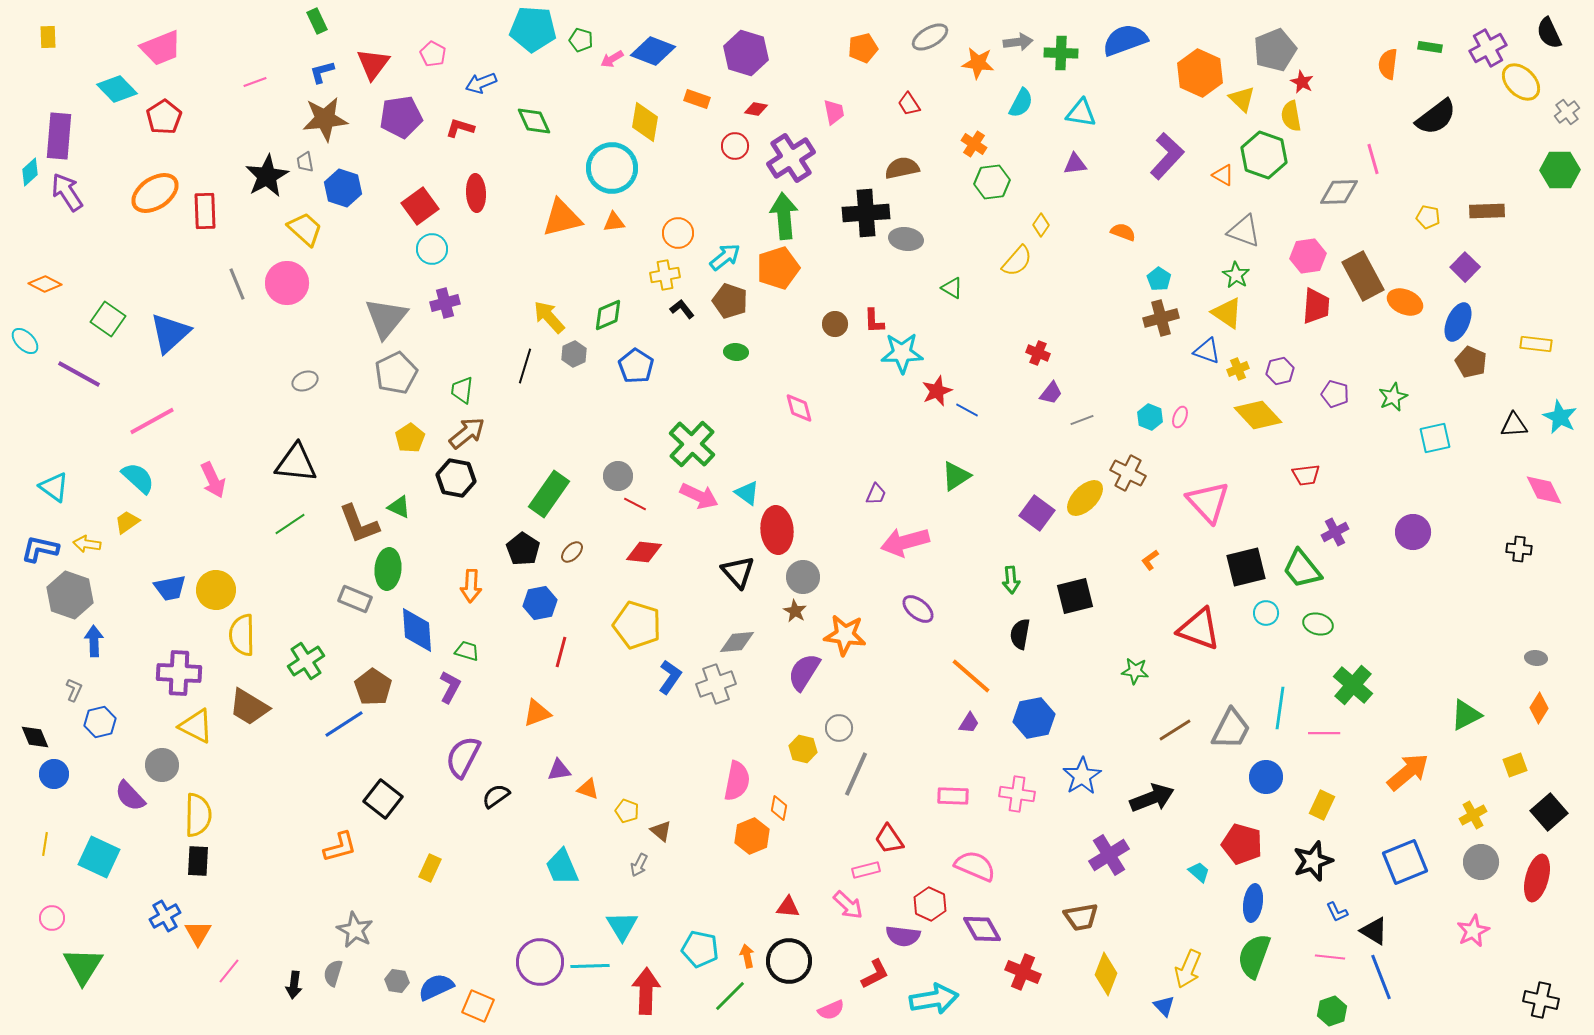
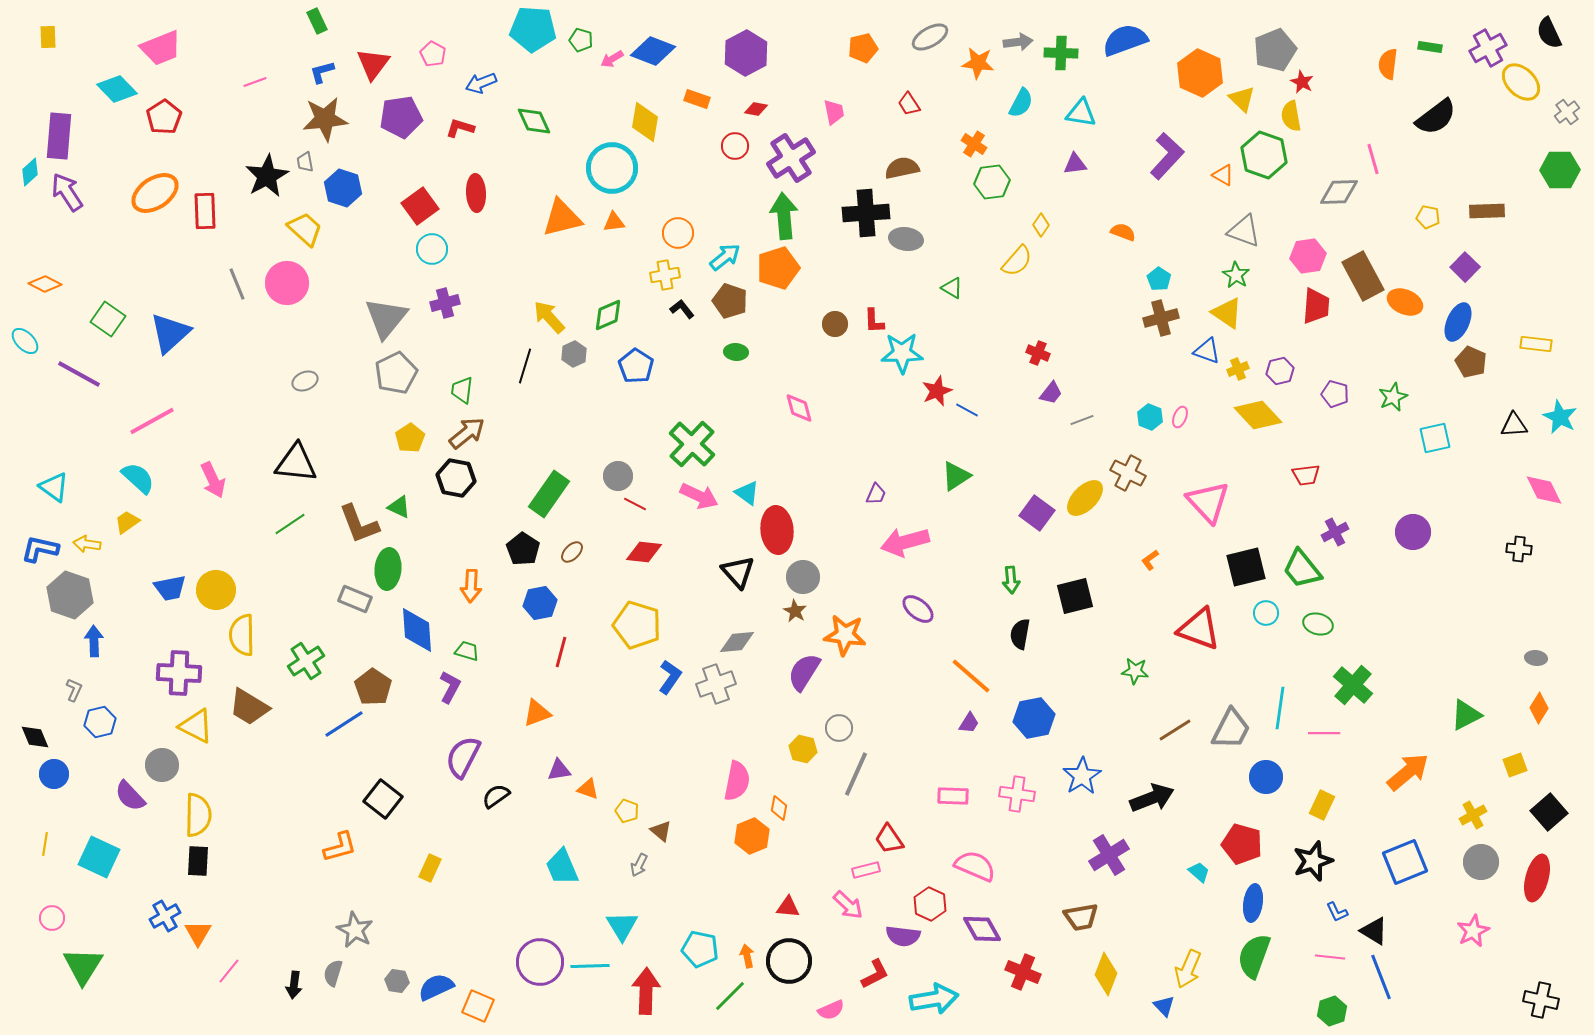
purple hexagon at (746, 53): rotated 15 degrees clockwise
